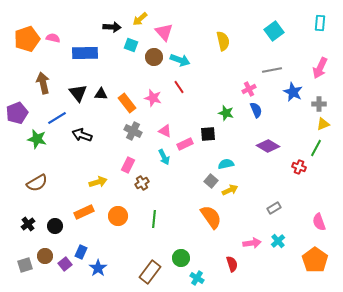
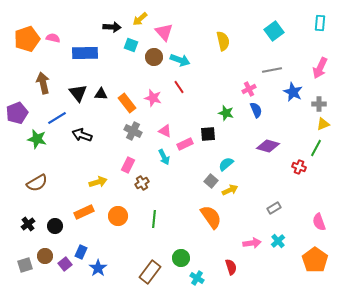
purple diamond at (268, 146): rotated 15 degrees counterclockwise
cyan semicircle at (226, 164): rotated 28 degrees counterclockwise
red semicircle at (232, 264): moved 1 px left, 3 px down
